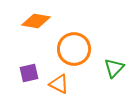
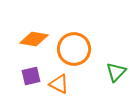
orange diamond: moved 2 px left, 18 px down
green triangle: moved 2 px right, 4 px down
purple square: moved 2 px right, 3 px down
